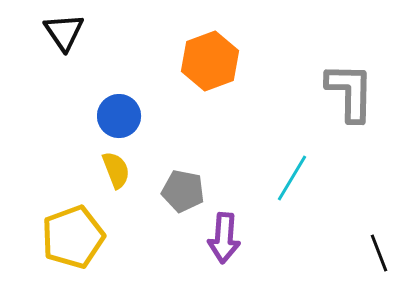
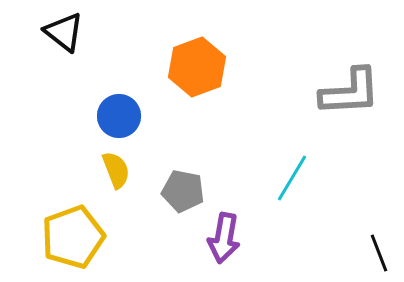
black triangle: rotated 18 degrees counterclockwise
orange hexagon: moved 13 px left, 6 px down
gray L-shape: rotated 86 degrees clockwise
purple arrow: rotated 6 degrees clockwise
